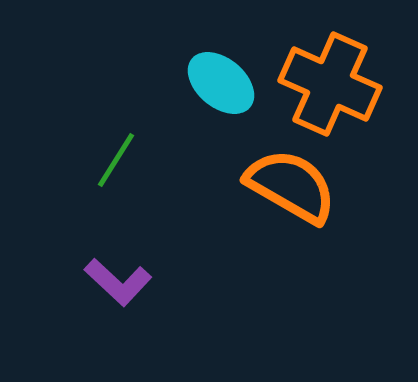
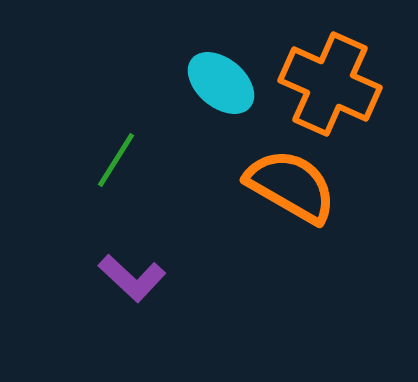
purple L-shape: moved 14 px right, 4 px up
